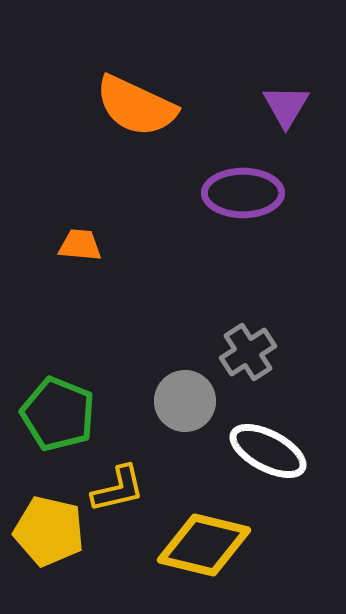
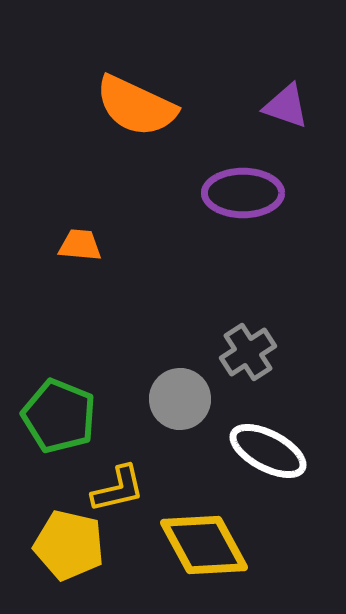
purple triangle: rotated 42 degrees counterclockwise
gray circle: moved 5 px left, 2 px up
green pentagon: moved 1 px right, 2 px down
yellow pentagon: moved 20 px right, 14 px down
yellow diamond: rotated 48 degrees clockwise
